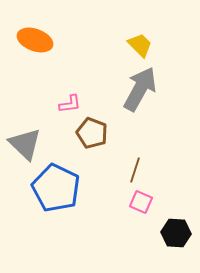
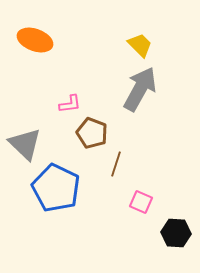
brown line: moved 19 px left, 6 px up
